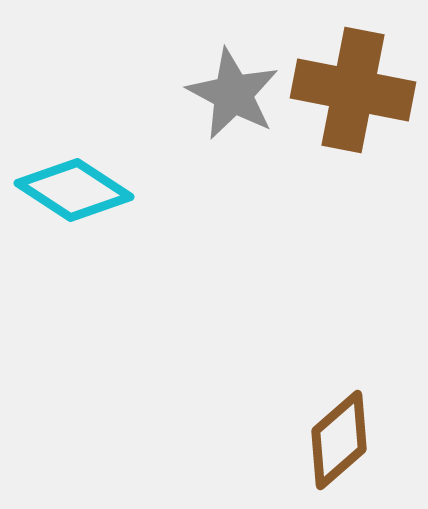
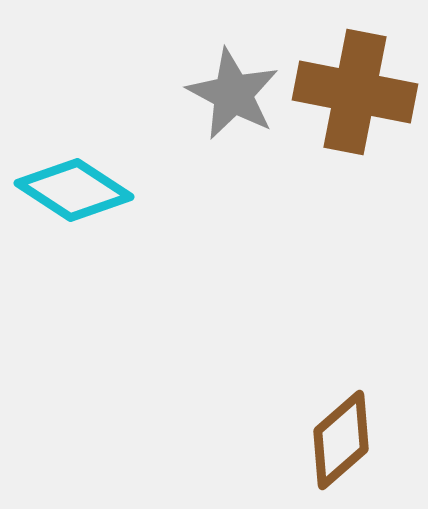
brown cross: moved 2 px right, 2 px down
brown diamond: moved 2 px right
